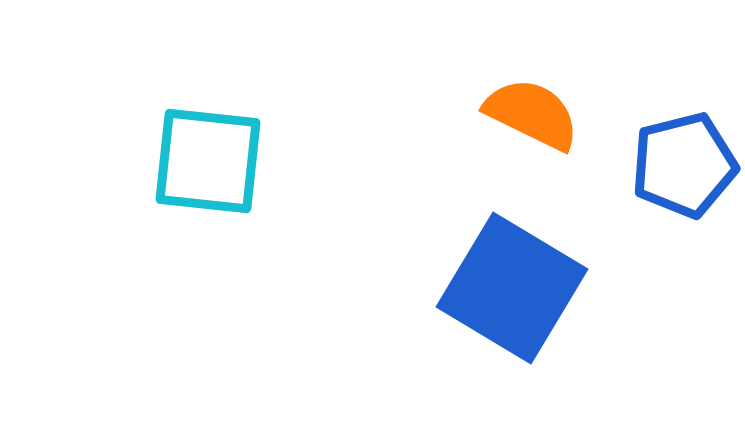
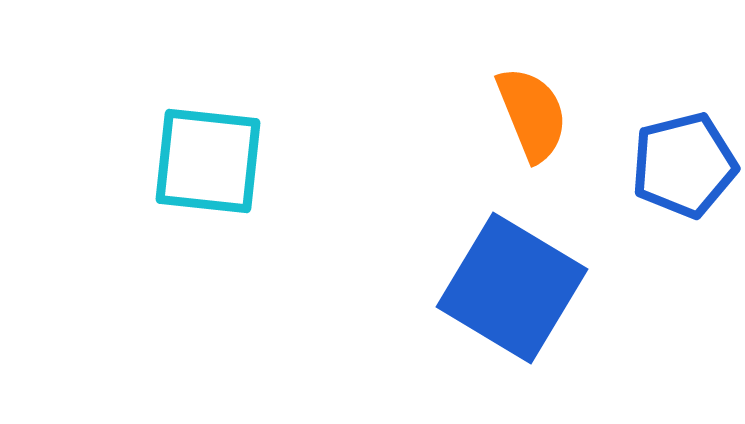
orange semicircle: rotated 42 degrees clockwise
